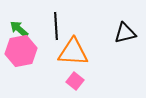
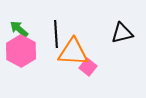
black line: moved 8 px down
black triangle: moved 3 px left
pink hexagon: rotated 20 degrees counterclockwise
pink square: moved 13 px right, 14 px up
